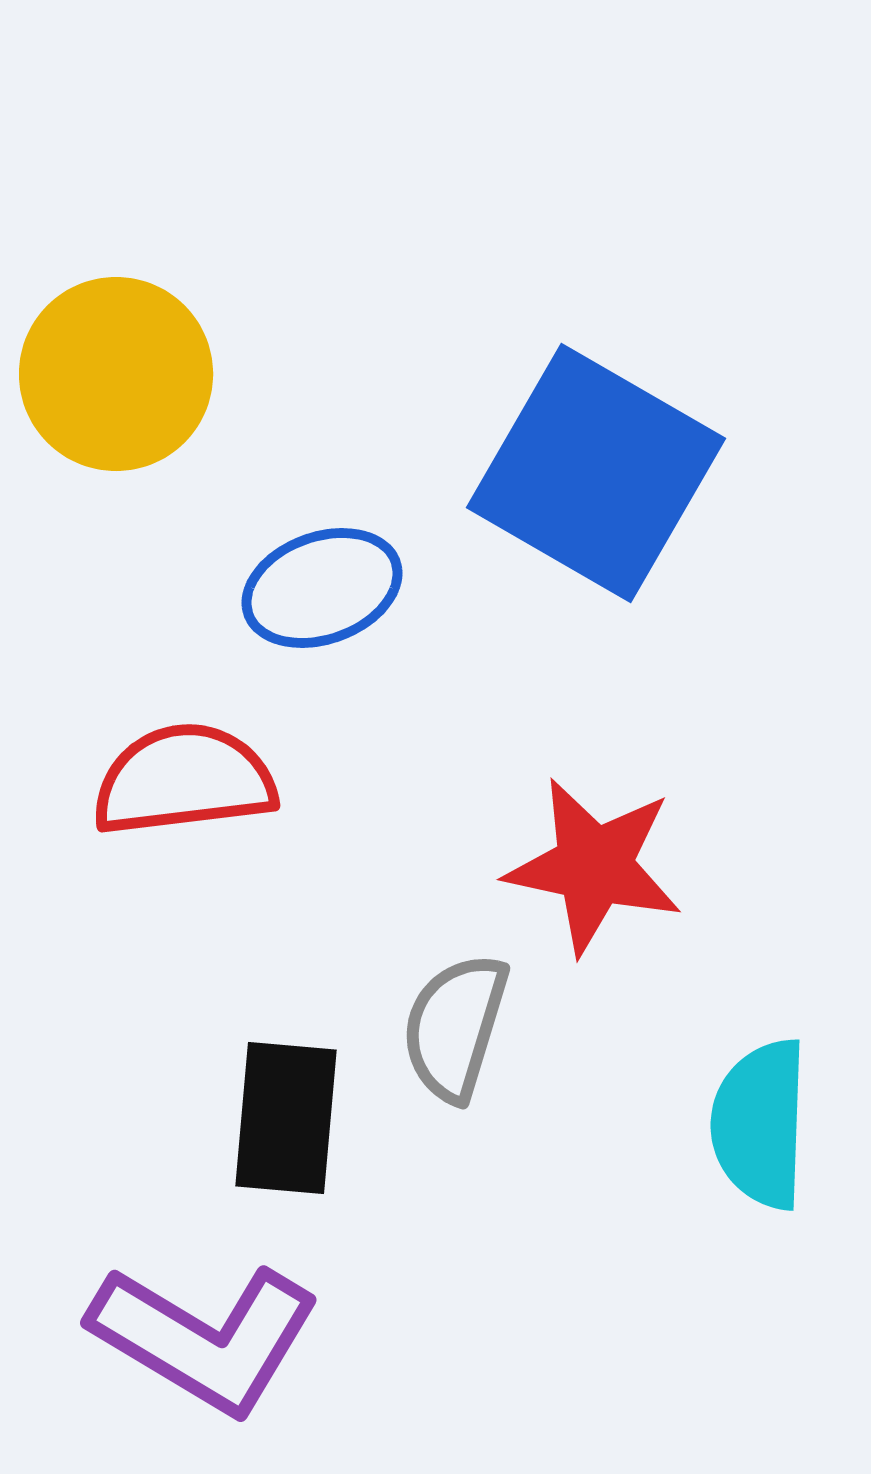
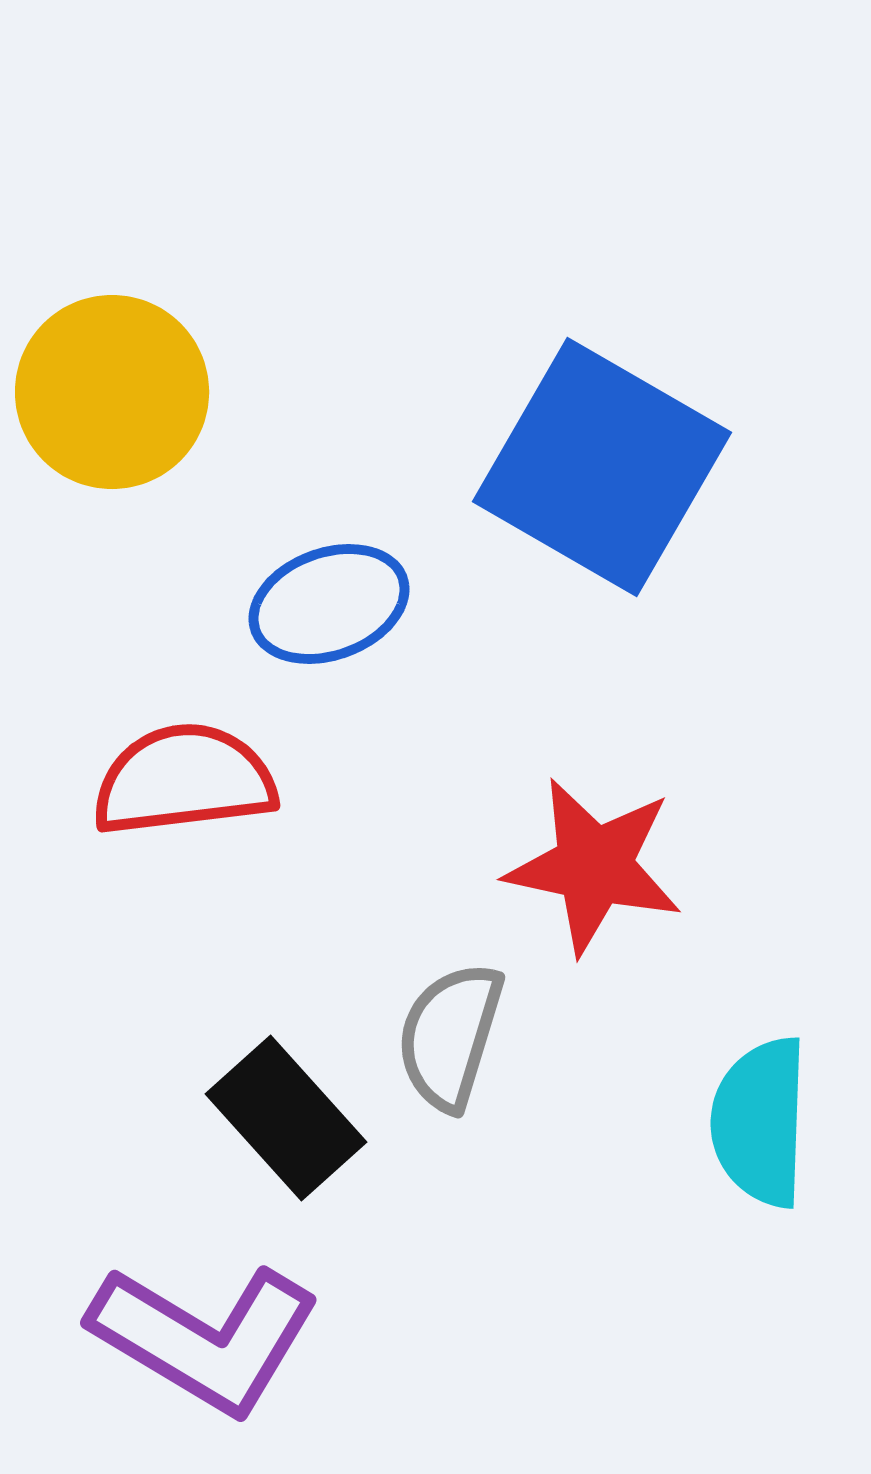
yellow circle: moved 4 px left, 18 px down
blue square: moved 6 px right, 6 px up
blue ellipse: moved 7 px right, 16 px down
gray semicircle: moved 5 px left, 9 px down
black rectangle: rotated 47 degrees counterclockwise
cyan semicircle: moved 2 px up
